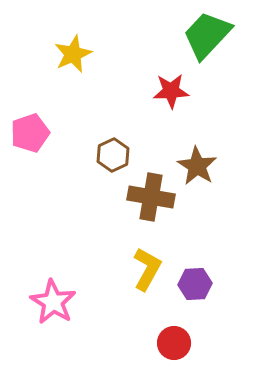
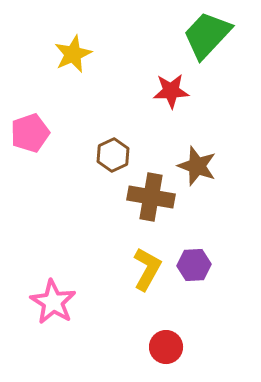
brown star: rotated 12 degrees counterclockwise
purple hexagon: moved 1 px left, 19 px up
red circle: moved 8 px left, 4 px down
